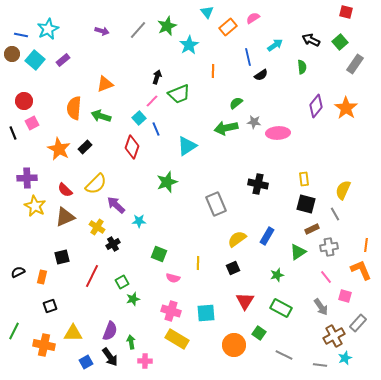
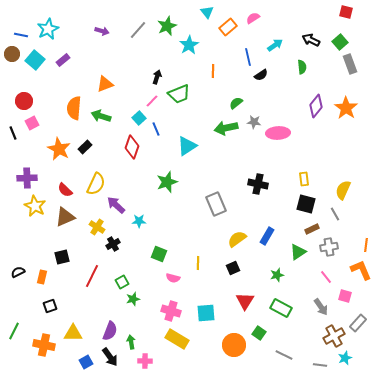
gray rectangle at (355, 64): moved 5 px left; rotated 54 degrees counterclockwise
yellow semicircle at (96, 184): rotated 20 degrees counterclockwise
